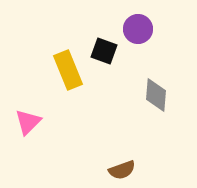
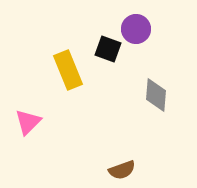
purple circle: moved 2 px left
black square: moved 4 px right, 2 px up
